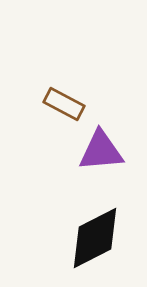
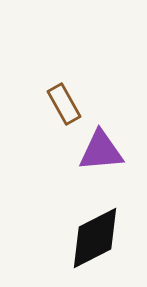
brown rectangle: rotated 33 degrees clockwise
